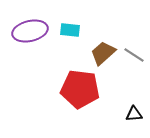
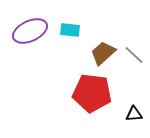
purple ellipse: rotated 12 degrees counterclockwise
gray line: rotated 10 degrees clockwise
red pentagon: moved 12 px right, 4 px down
